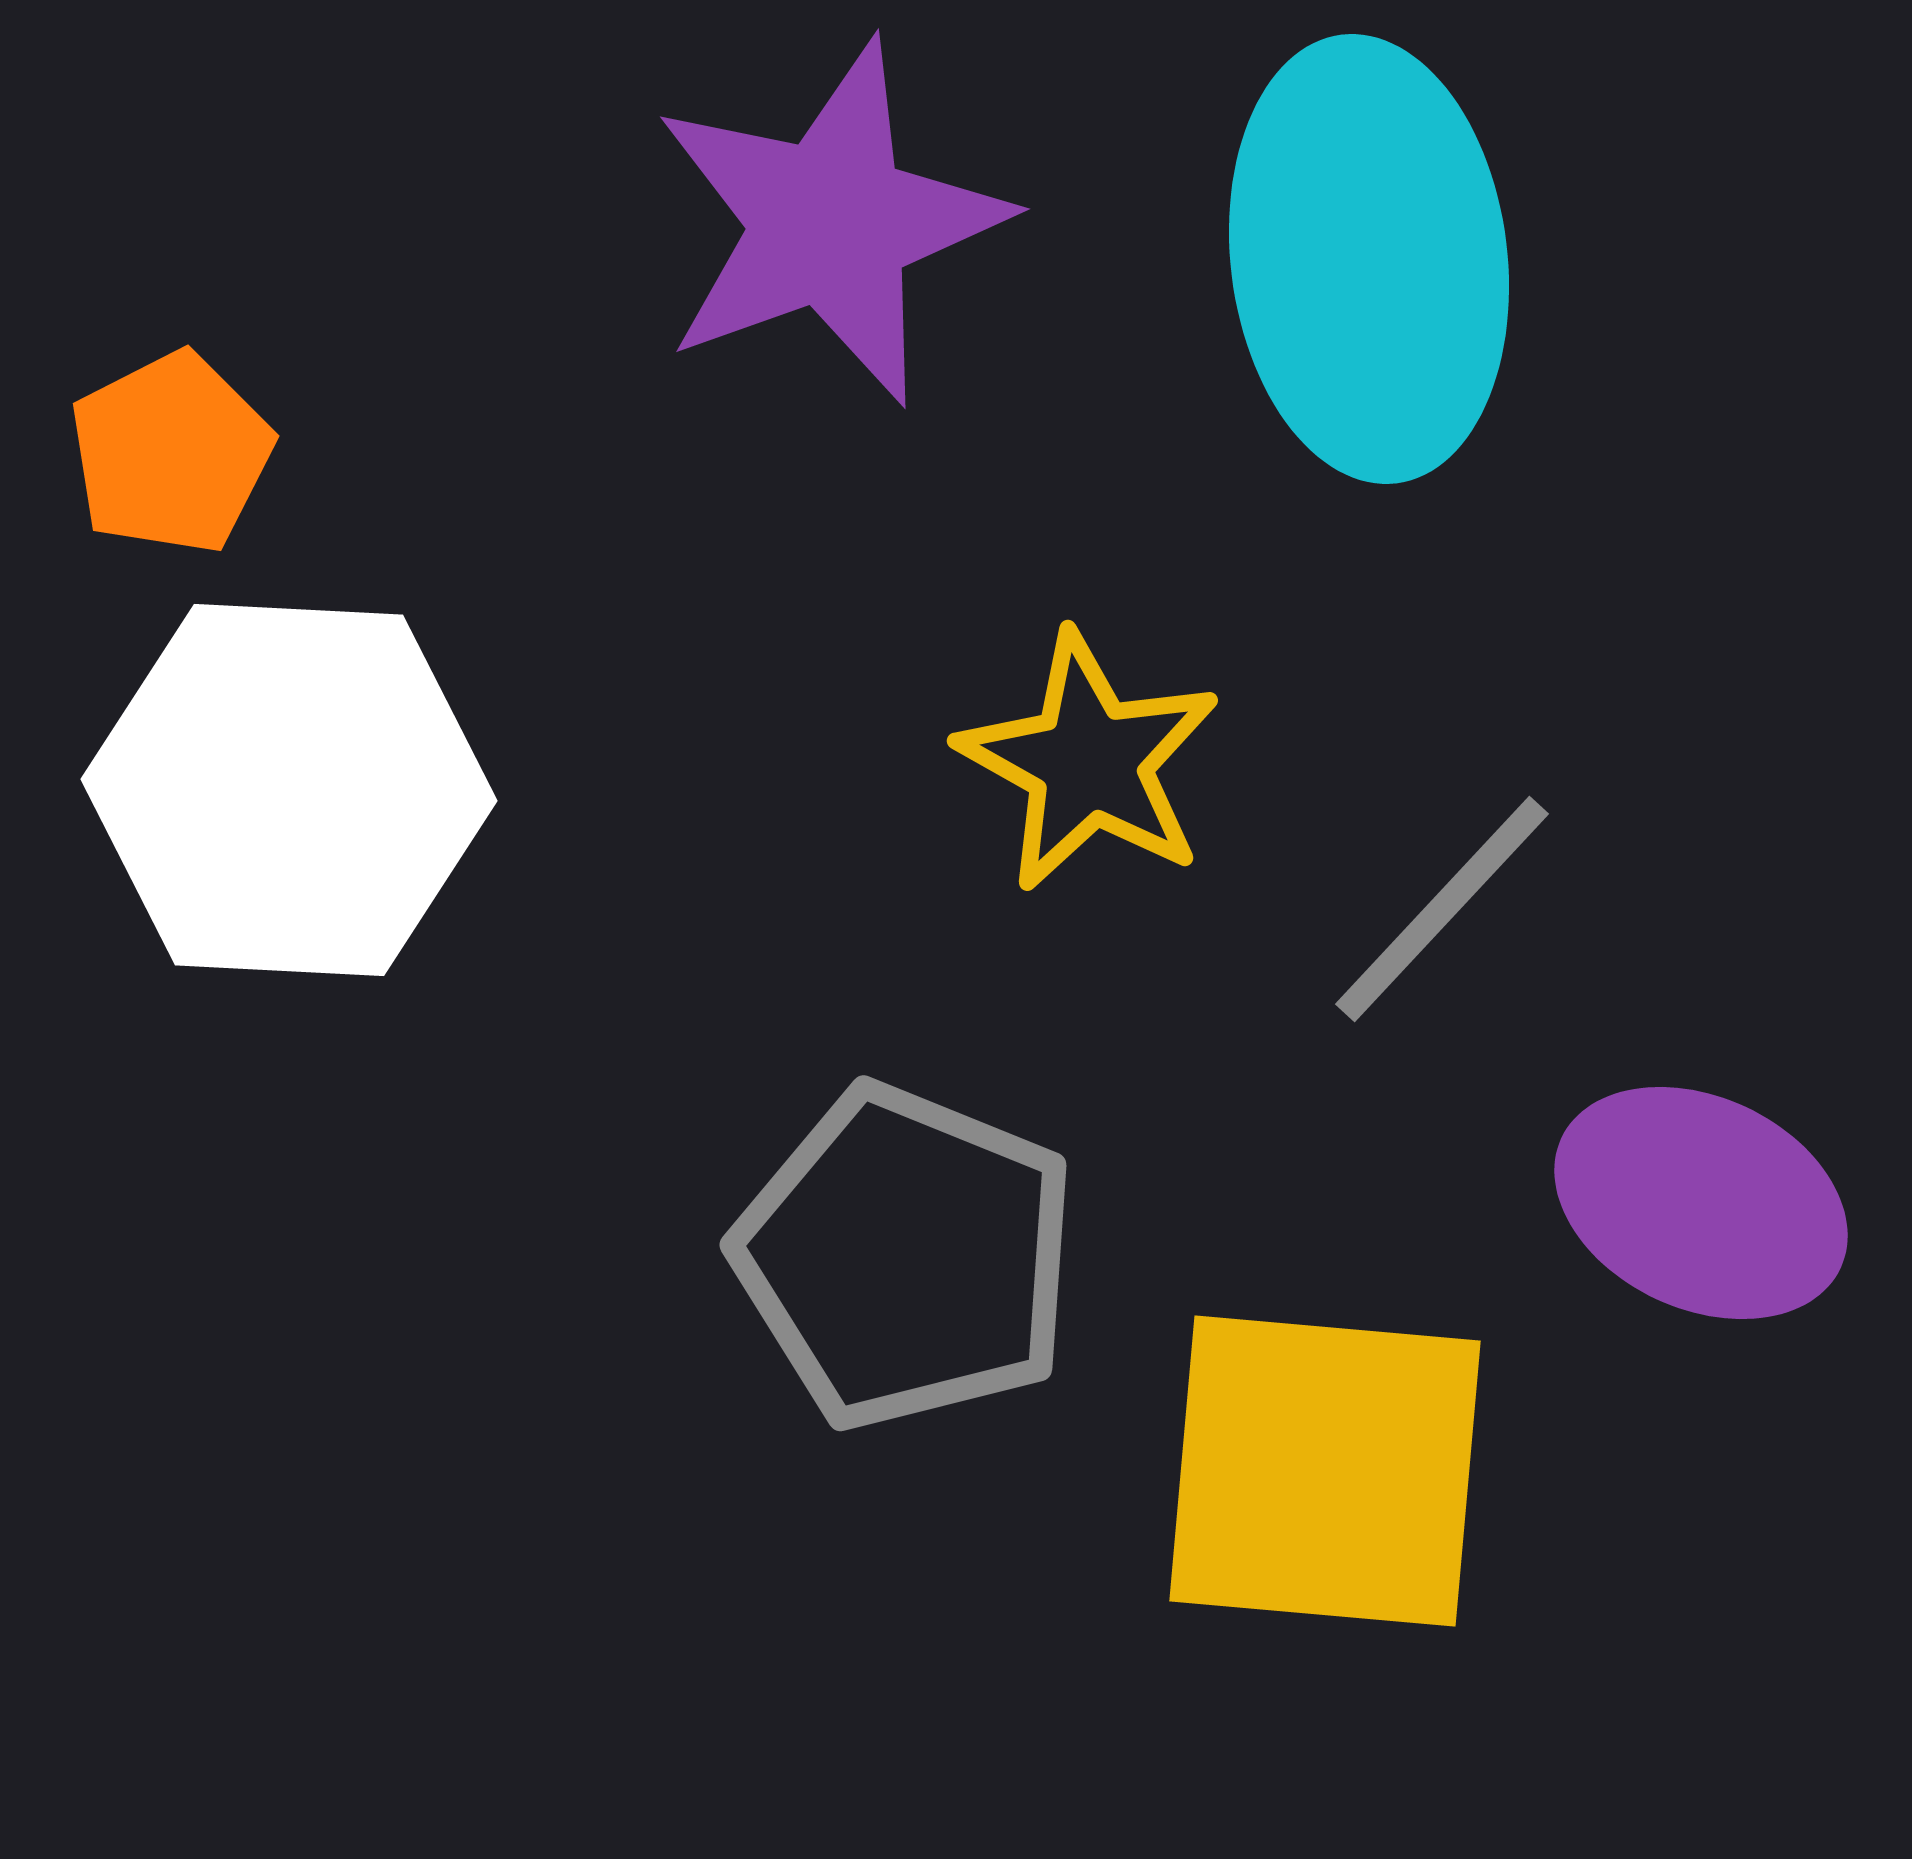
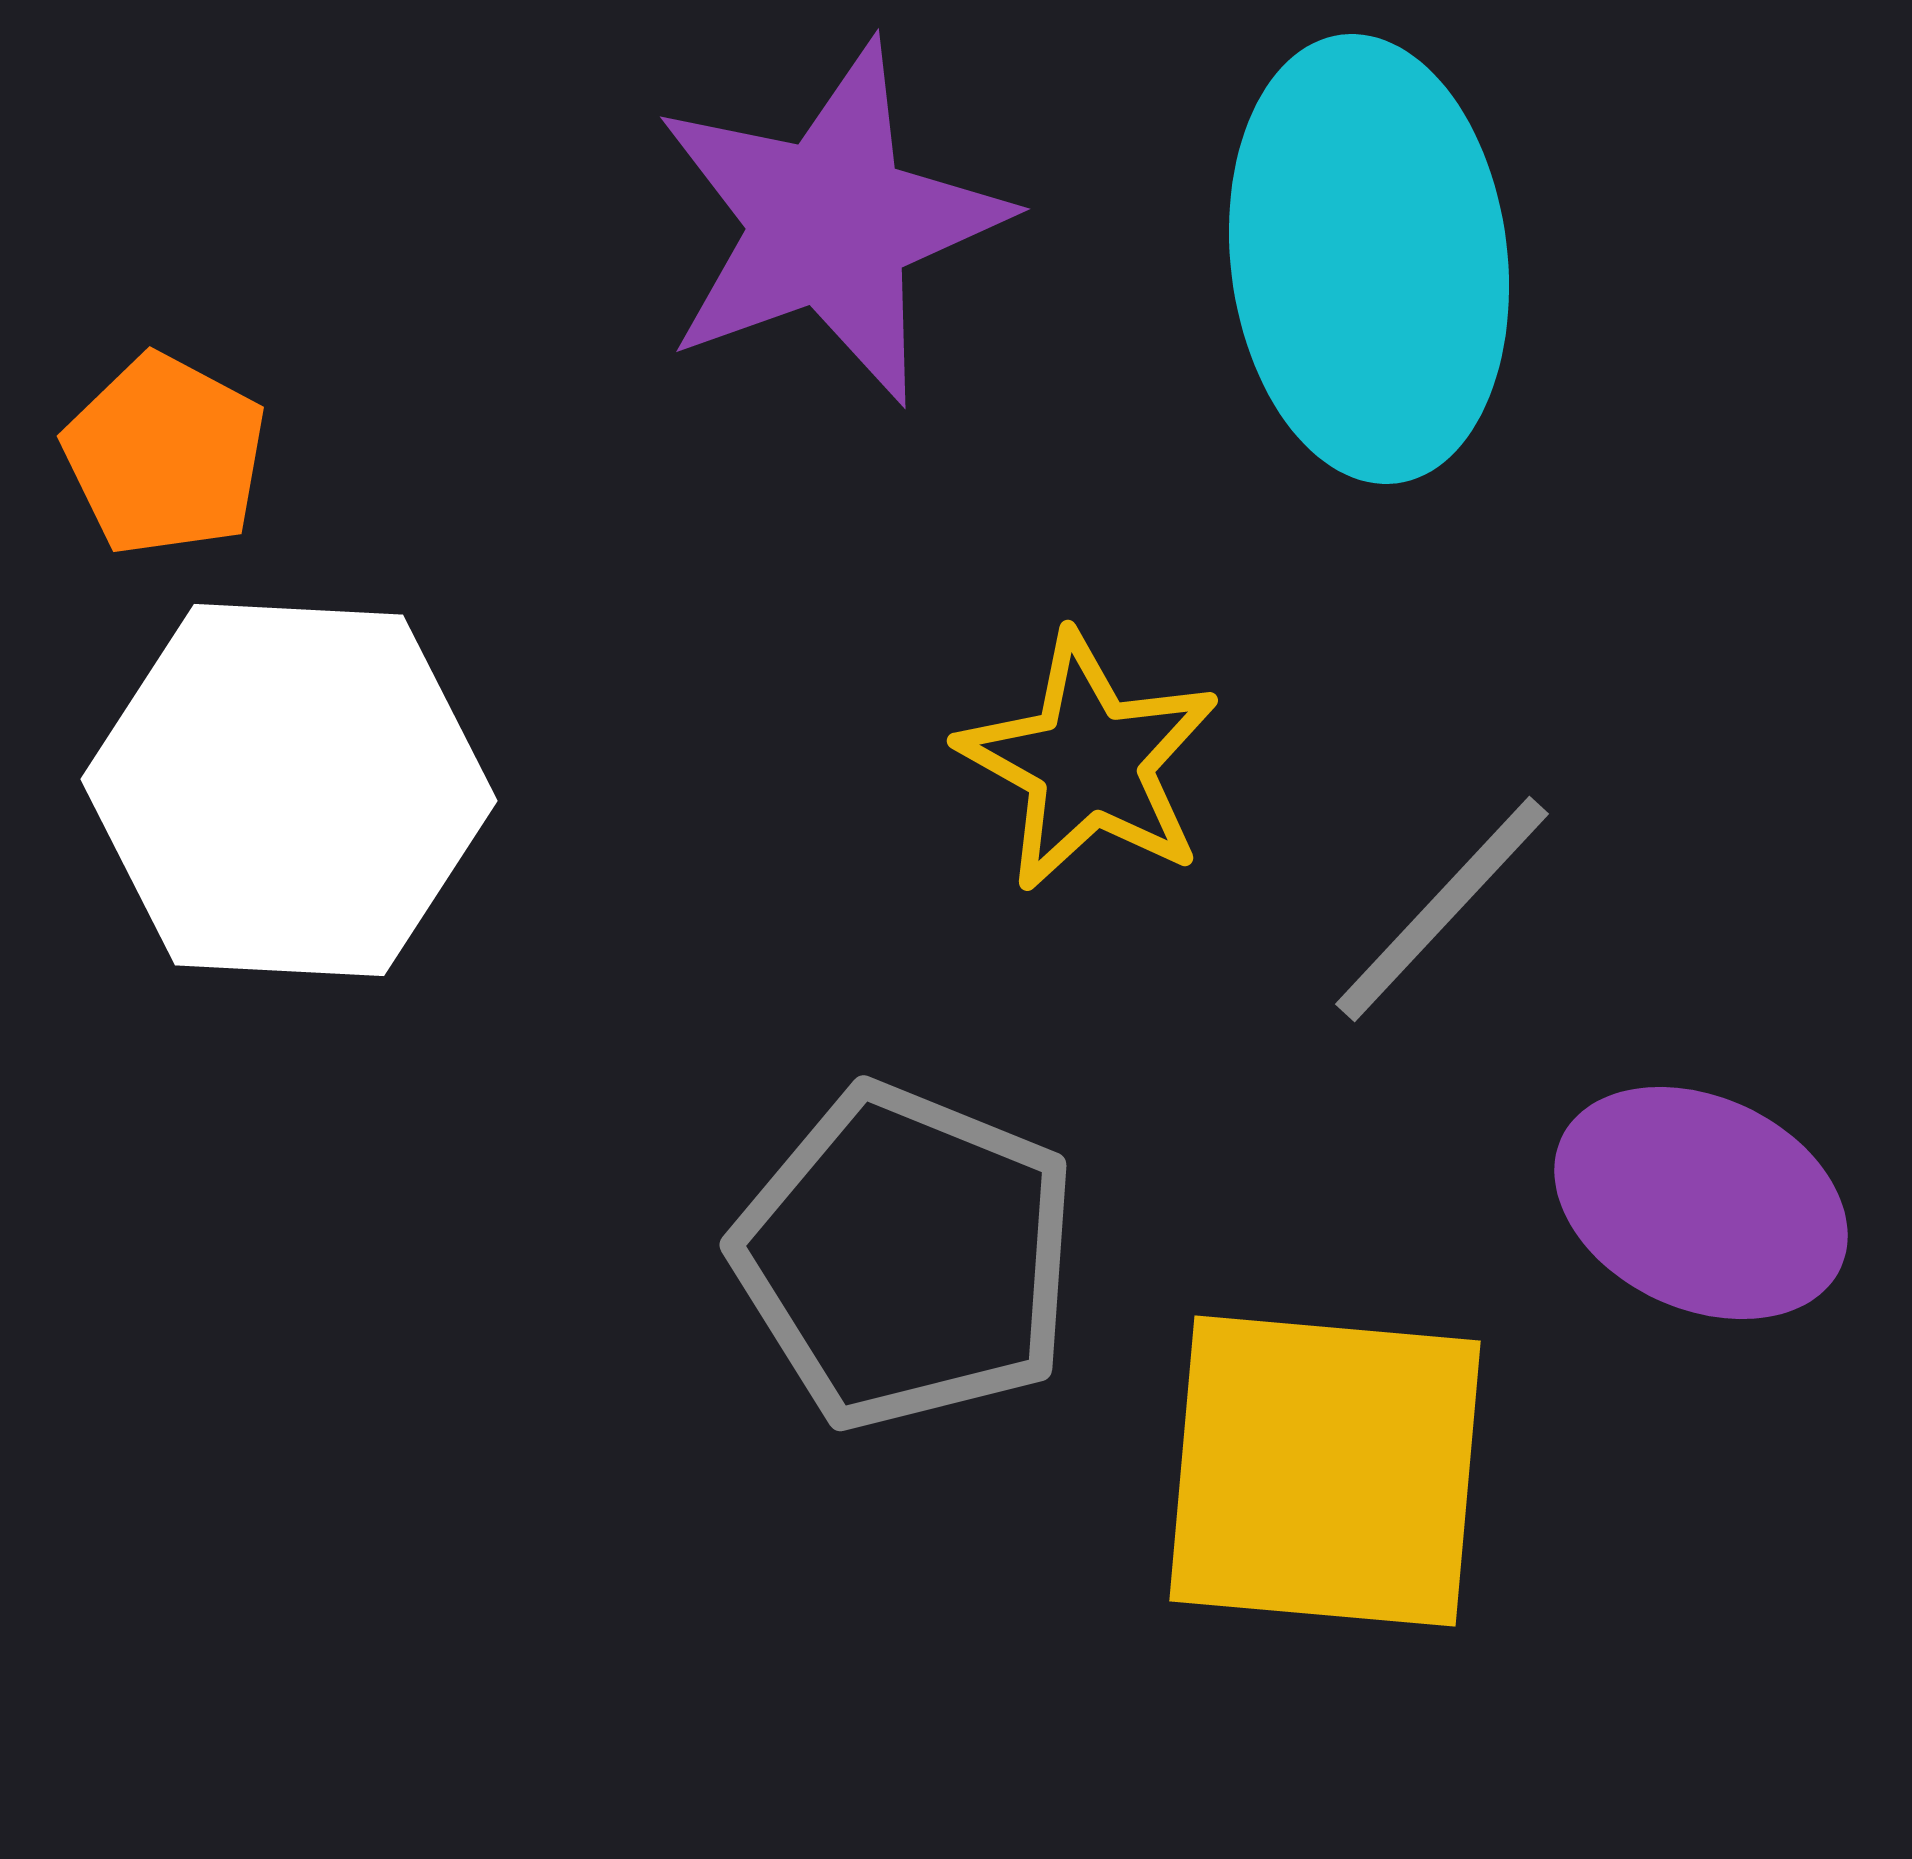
orange pentagon: moved 6 px left, 2 px down; rotated 17 degrees counterclockwise
